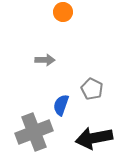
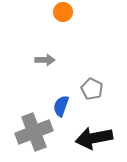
blue semicircle: moved 1 px down
